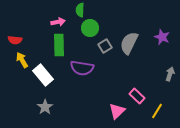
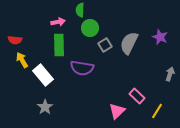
purple star: moved 2 px left
gray square: moved 1 px up
